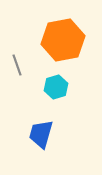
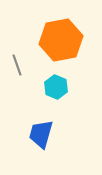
orange hexagon: moved 2 px left
cyan hexagon: rotated 20 degrees counterclockwise
